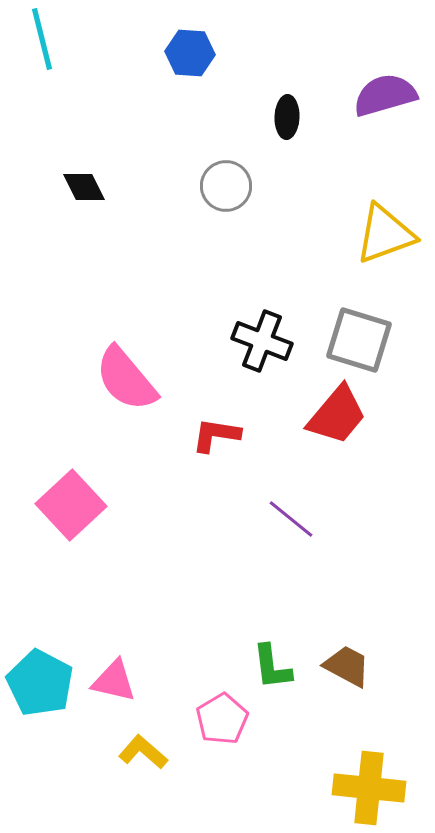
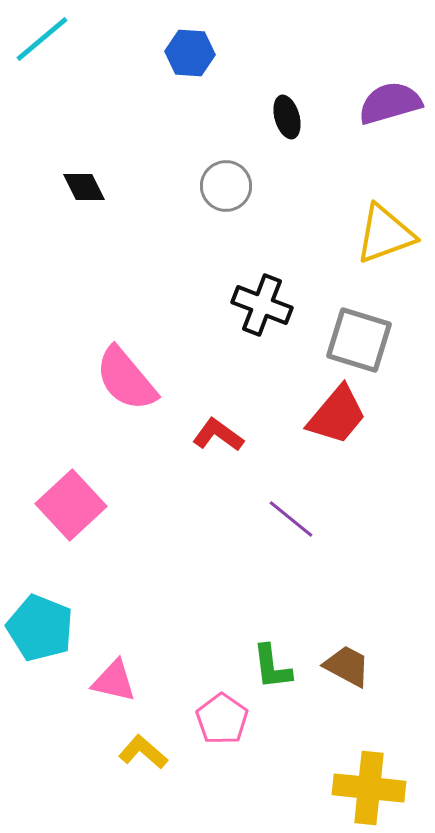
cyan line: rotated 64 degrees clockwise
purple semicircle: moved 5 px right, 8 px down
black ellipse: rotated 18 degrees counterclockwise
black cross: moved 36 px up
red L-shape: moved 2 px right; rotated 27 degrees clockwise
cyan pentagon: moved 55 px up; rotated 6 degrees counterclockwise
pink pentagon: rotated 6 degrees counterclockwise
